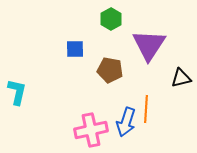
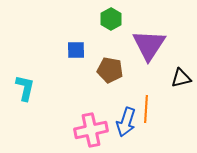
blue square: moved 1 px right, 1 px down
cyan L-shape: moved 8 px right, 4 px up
